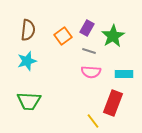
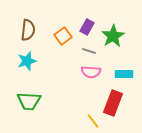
purple rectangle: moved 1 px up
